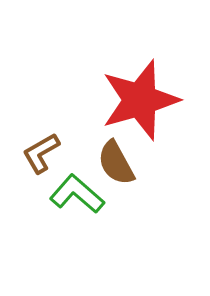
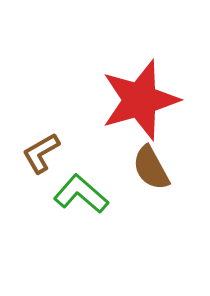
brown semicircle: moved 35 px right, 5 px down
green L-shape: moved 4 px right
